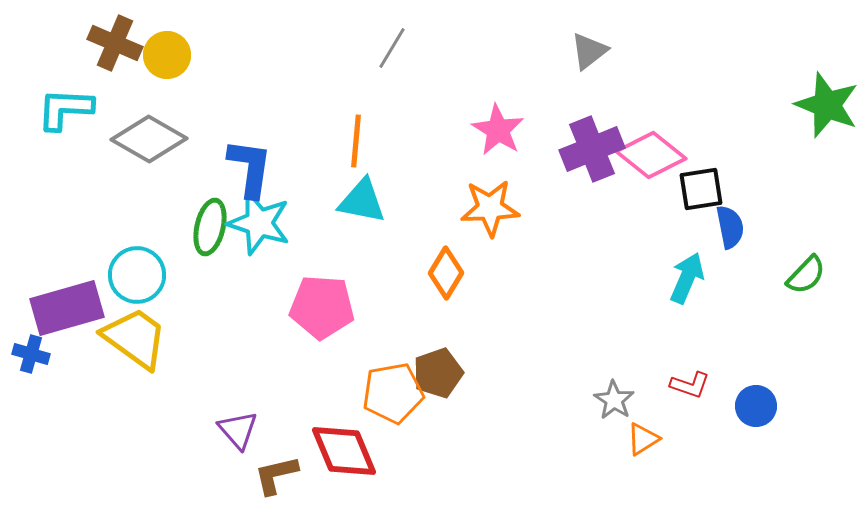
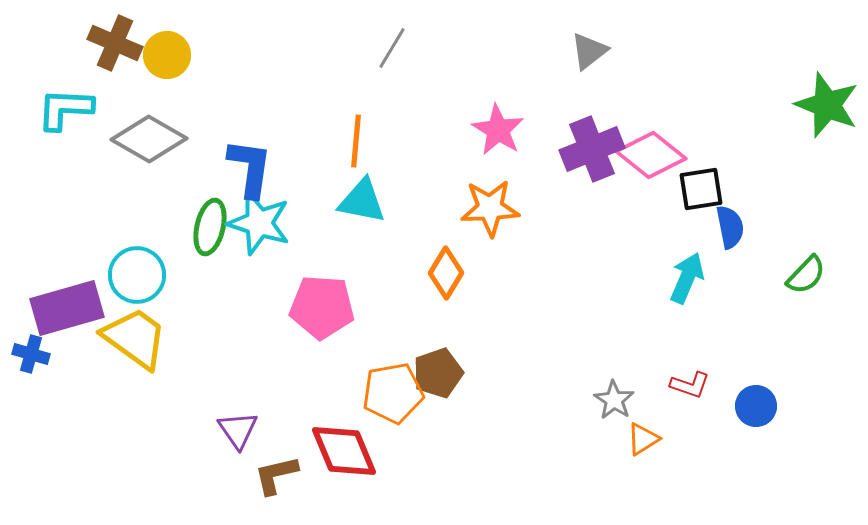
purple triangle: rotated 6 degrees clockwise
